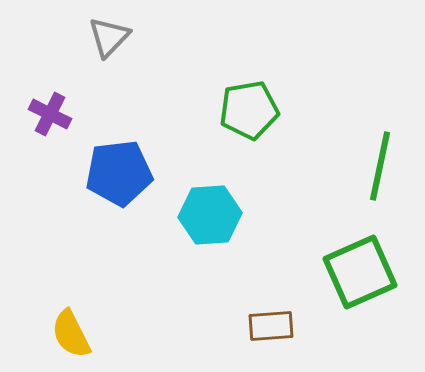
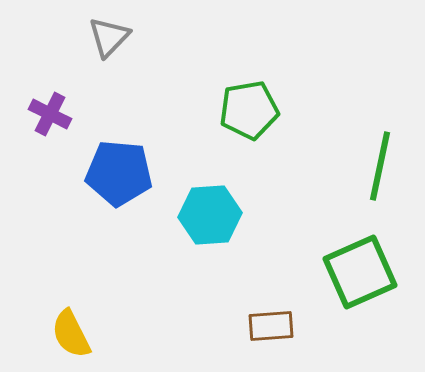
blue pentagon: rotated 12 degrees clockwise
